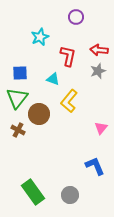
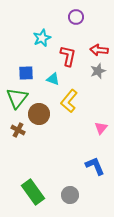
cyan star: moved 2 px right, 1 px down
blue square: moved 6 px right
